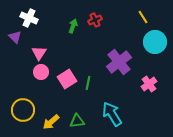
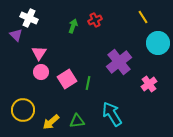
purple triangle: moved 1 px right, 2 px up
cyan circle: moved 3 px right, 1 px down
